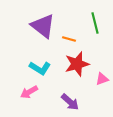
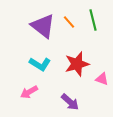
green line: moved 2 px left, 3 px up
orange line: moved 17 px up; rotated 32 degrees clockwise
cyan L-shape: moved 4 px up
pink triangle: rotated 40 degrees clockwise
